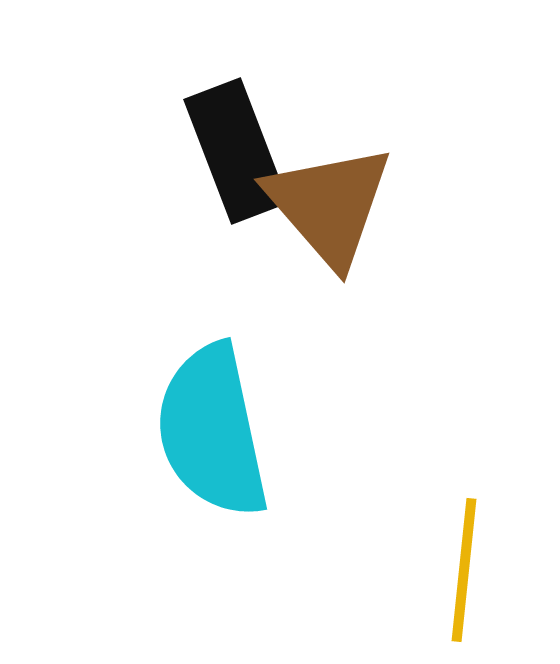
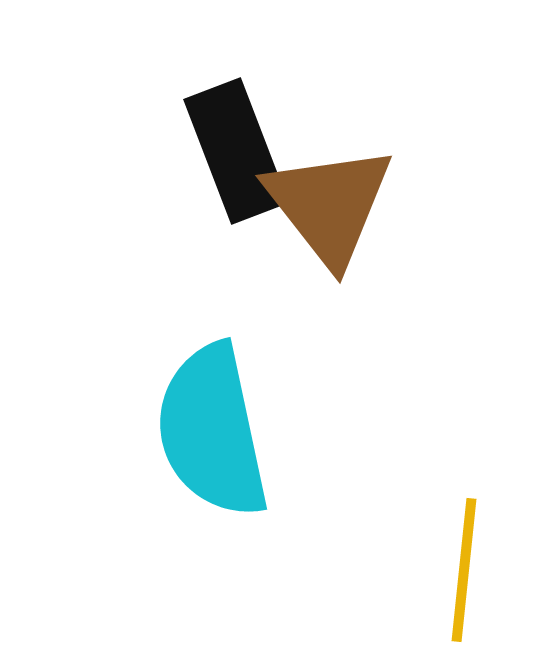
brown triangle: rotated 3 degrees clockwise
